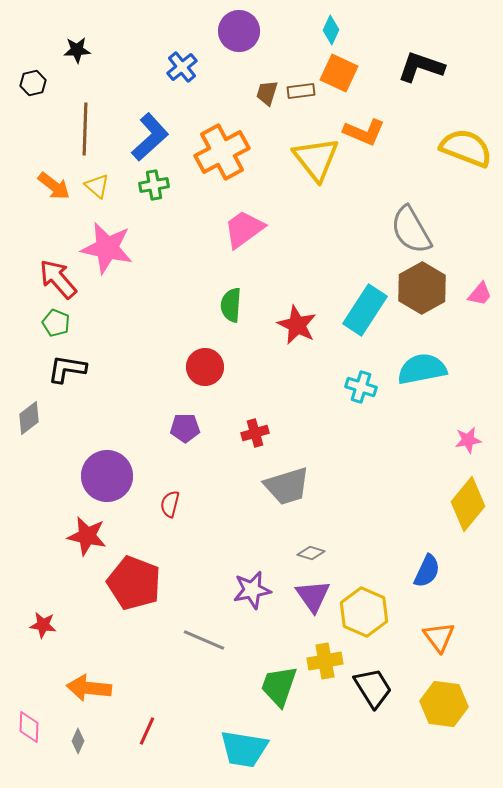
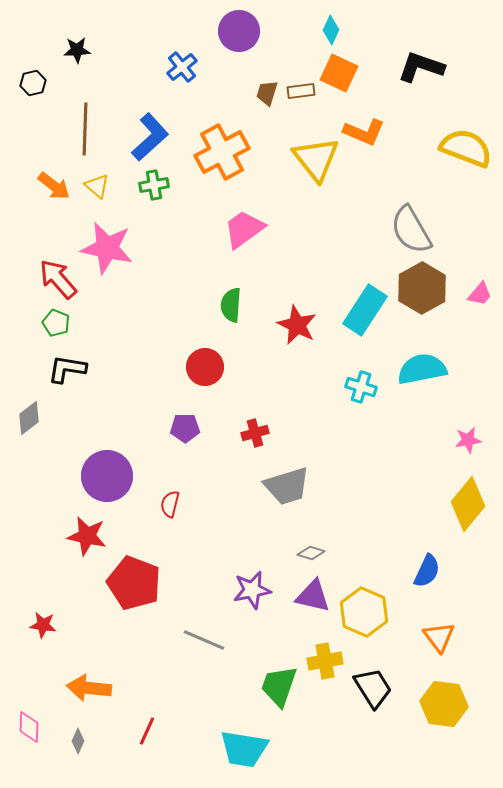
purple triangle at (313, 596): rotated 42 degrees counterclockwise
